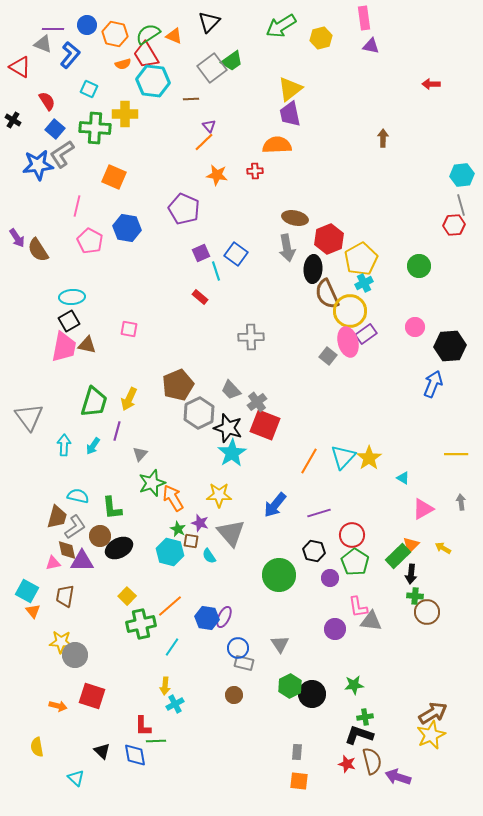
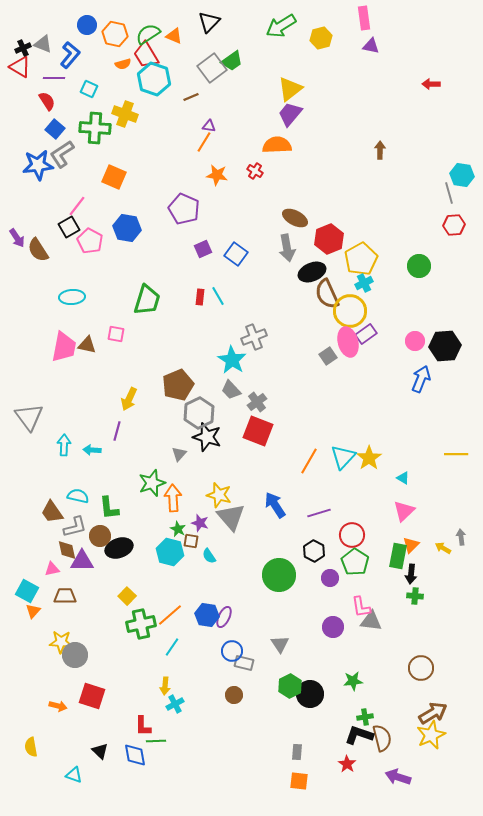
purple line at (53, 29): moved 1 px right, 49 px down
cyan hexagon at (153, 81): moved 1 px right, 2 px up; rotated 12 degrees clockwise
brown line at (191, 99): moved 2 px up; rotated 21 degrees counterclockwise
yellow cross at (125, 114): rotated 20 degrees clockwise
purple trapezoid at (290, 114): rotated 52 degrees clockwise
black cross at (13, 120): moved 10 px right, 72 px up; rotated 35 degrees clockwise
purple triangle at (209, 126): rotated 40 degrees counterclockwise
brown arrow at (383, 138): moved 3 px left, 12 px down
orange line at (204, 142): rotated 15 degrees counterclockwise
red cross at (255, 171): rotated 35 degrees clockwise
cyan hexagon at (462, 175): rotated 15 degrees clockwise
gray line at (461, 205): moved 12 px left, 12 px up
pink line at (77, 206): rotated 25 degrees clockwise
brown ellipse at (295, 218): rotated 15 degrees clockwise
purple square at (201, 253): moved 2 px right, 4 px up
black ellipse at (313, 269): moved 1 px left, 3 px down; rotated 64 degrees clockwise
cyan line at (216, 271): moved 2 px right, 25 px down; rotated 12 degrees counterclockwise
red rectangle at (200, 297): rotated 56 degrees clockwise
black square at (69, 321): moved 94 px up
pink circle at (415, 327): moved 14 px down
pink square at (129, 329): moved 13 px left, 5 px down
gray cross at (251, 337): moved 3 px right; rotated 20 degrees counterclockwise
black hexagon at (450, 346): moved 5 px left
gray square at (328, 356): rotated 18 degrees clockwise
blue arrow at (433, 384): moved 12 px left, 5 px up
green trapezoid at (94, 402): moved 53 px right, 102 px up
red square at (265, 425): moved 7 px left, 6 px down
black star at (228, 428): moved 21 px left, 9 px down
cyan arrow at (93, 446): moved 1 px left, 4 px down; rotated 60 degrees clockwise
cyan star at (232, 453): moved 93 px up; rotated 8 degrees counterclockwise
gray triangle at (140, 454): moved 39 px right
yellow star at (219, 495): rotated 15 degrees clockwise
orange arrow at (173, 498): rotated 28 degrees clockwise
gray arrow at (461, 502): moved 35 px down
blue arrow at (275, 505): rotated 108 degrees clockwise
green L-shape at (112, 508): moved 3 px left
pink triangle at (423, 509): moved 19 px left, 2 px down; rotated 15 degrees counterclockwise
brown trapezoid at (57, 517): moved 5 px left, 5 px up; rotated 130 degrees clockwise
gray L-shape at (75, 527): rotated 20 degrees clockwise
gray triangle at (231, 533): moved 16 px up
black ellipse at (119, 548): rotated 8 degrees clockwise
black hexagon at (314, 551): rotated 15 degrees clockwise
green rectangle at (398, 556): rotated 35 degrees counterclockwise
pink triangle at (53, 563): moved 1 px left, 6 px down
brown trapezoid at (65, 596): rotated 80 degrees clockwise
orange line at (170, 606): moved 9 px down
pink L-shape at (358, 607): moved 3 px right
orange triangle at (33, 611): rotated 21 degrees clockwise
brown circle at (427, 612): moved 6 px left, 56 px down
blue hexagon at (207, 618): moved 3 px up
purple circle at (335, 629): moved 2 px left, 2 px up
blue circle at (238, 648): moved 6 px left, 3 px down
green star at (354, 685): moved 1 px left, 4 px up
black circle at (312, 694): moved 2 px left
yellow semicircle at (37, 747): moved 6 px left
black triangle at (102, 751): moved 2 px left
brown semicircle at (372, 761): moved 10 px right, 23 px up
red star at (347, 764): rotated 18 degrees clockwise
cyan triangle at (76, 778): moved 2 px left, 3 px up; rotated 24 degrees counterclockwise
